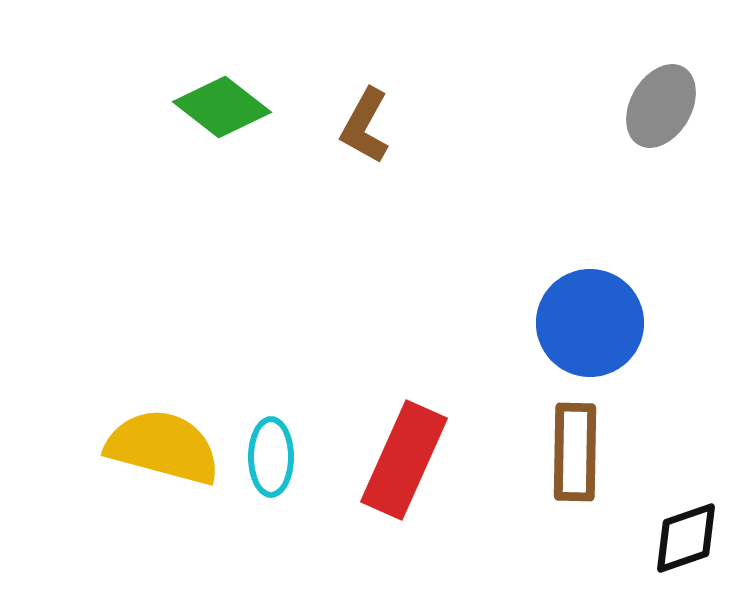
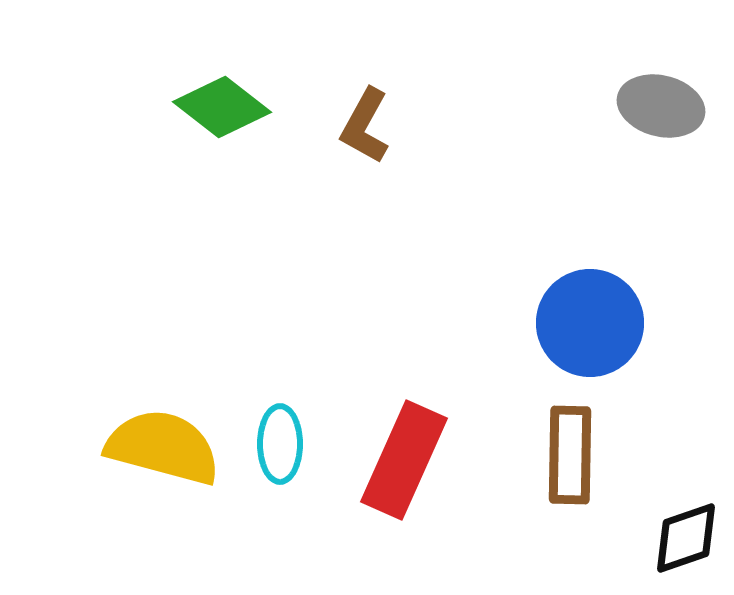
gray ellipse: rotated 74 degrees clockwise
brown rectangle: moved 5 px left, 3 px down
cyan ellipse: moved 9 px right, 13 px up
